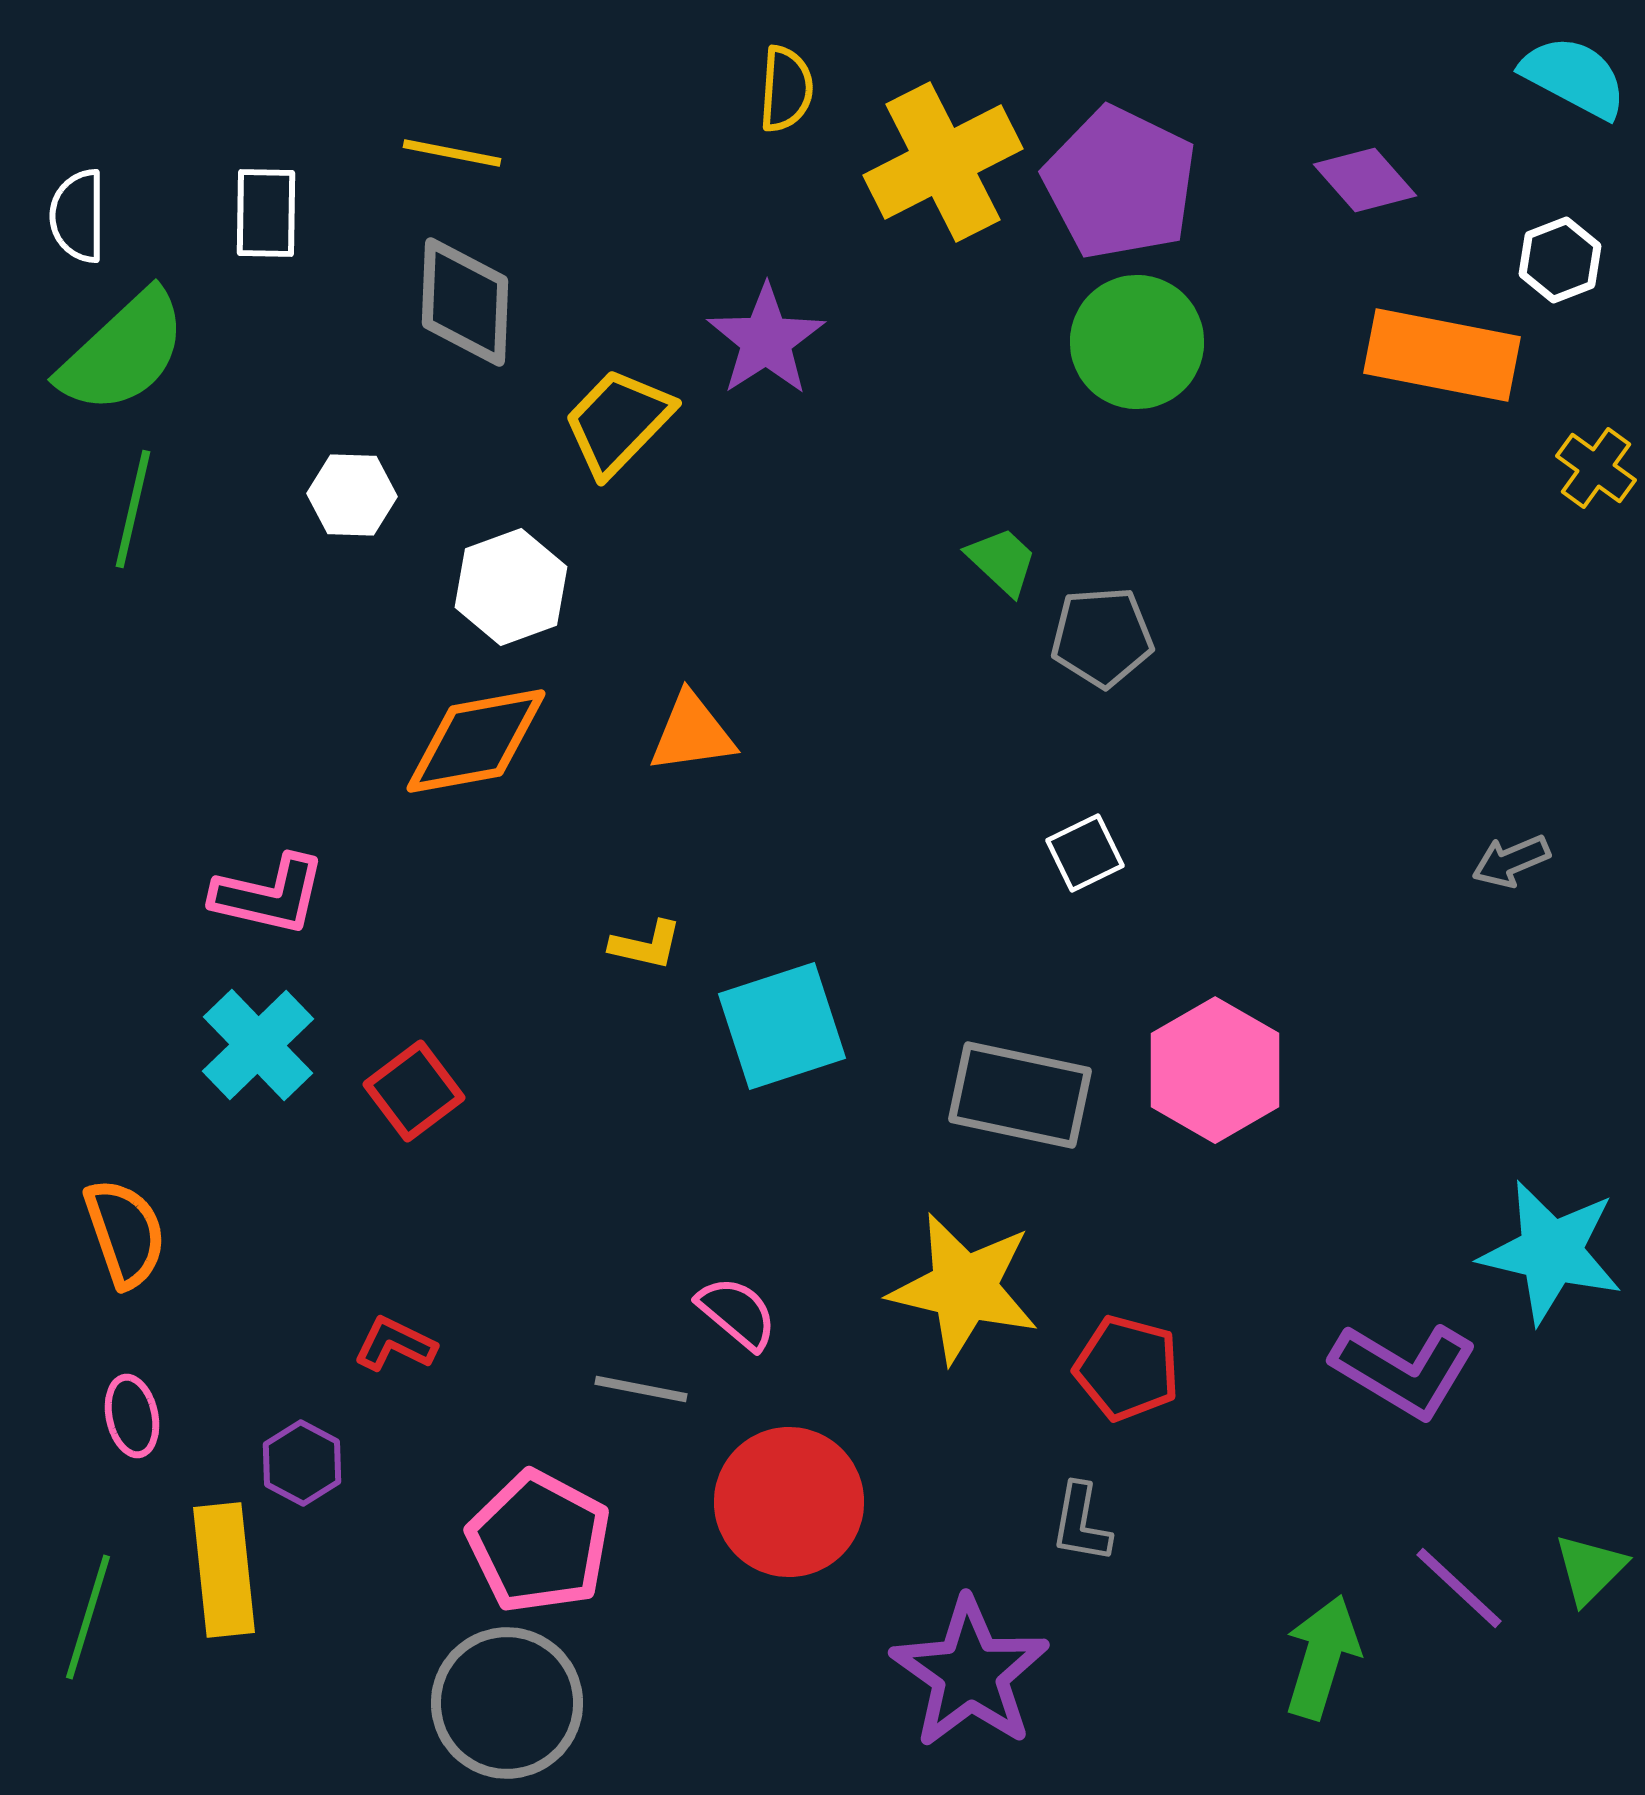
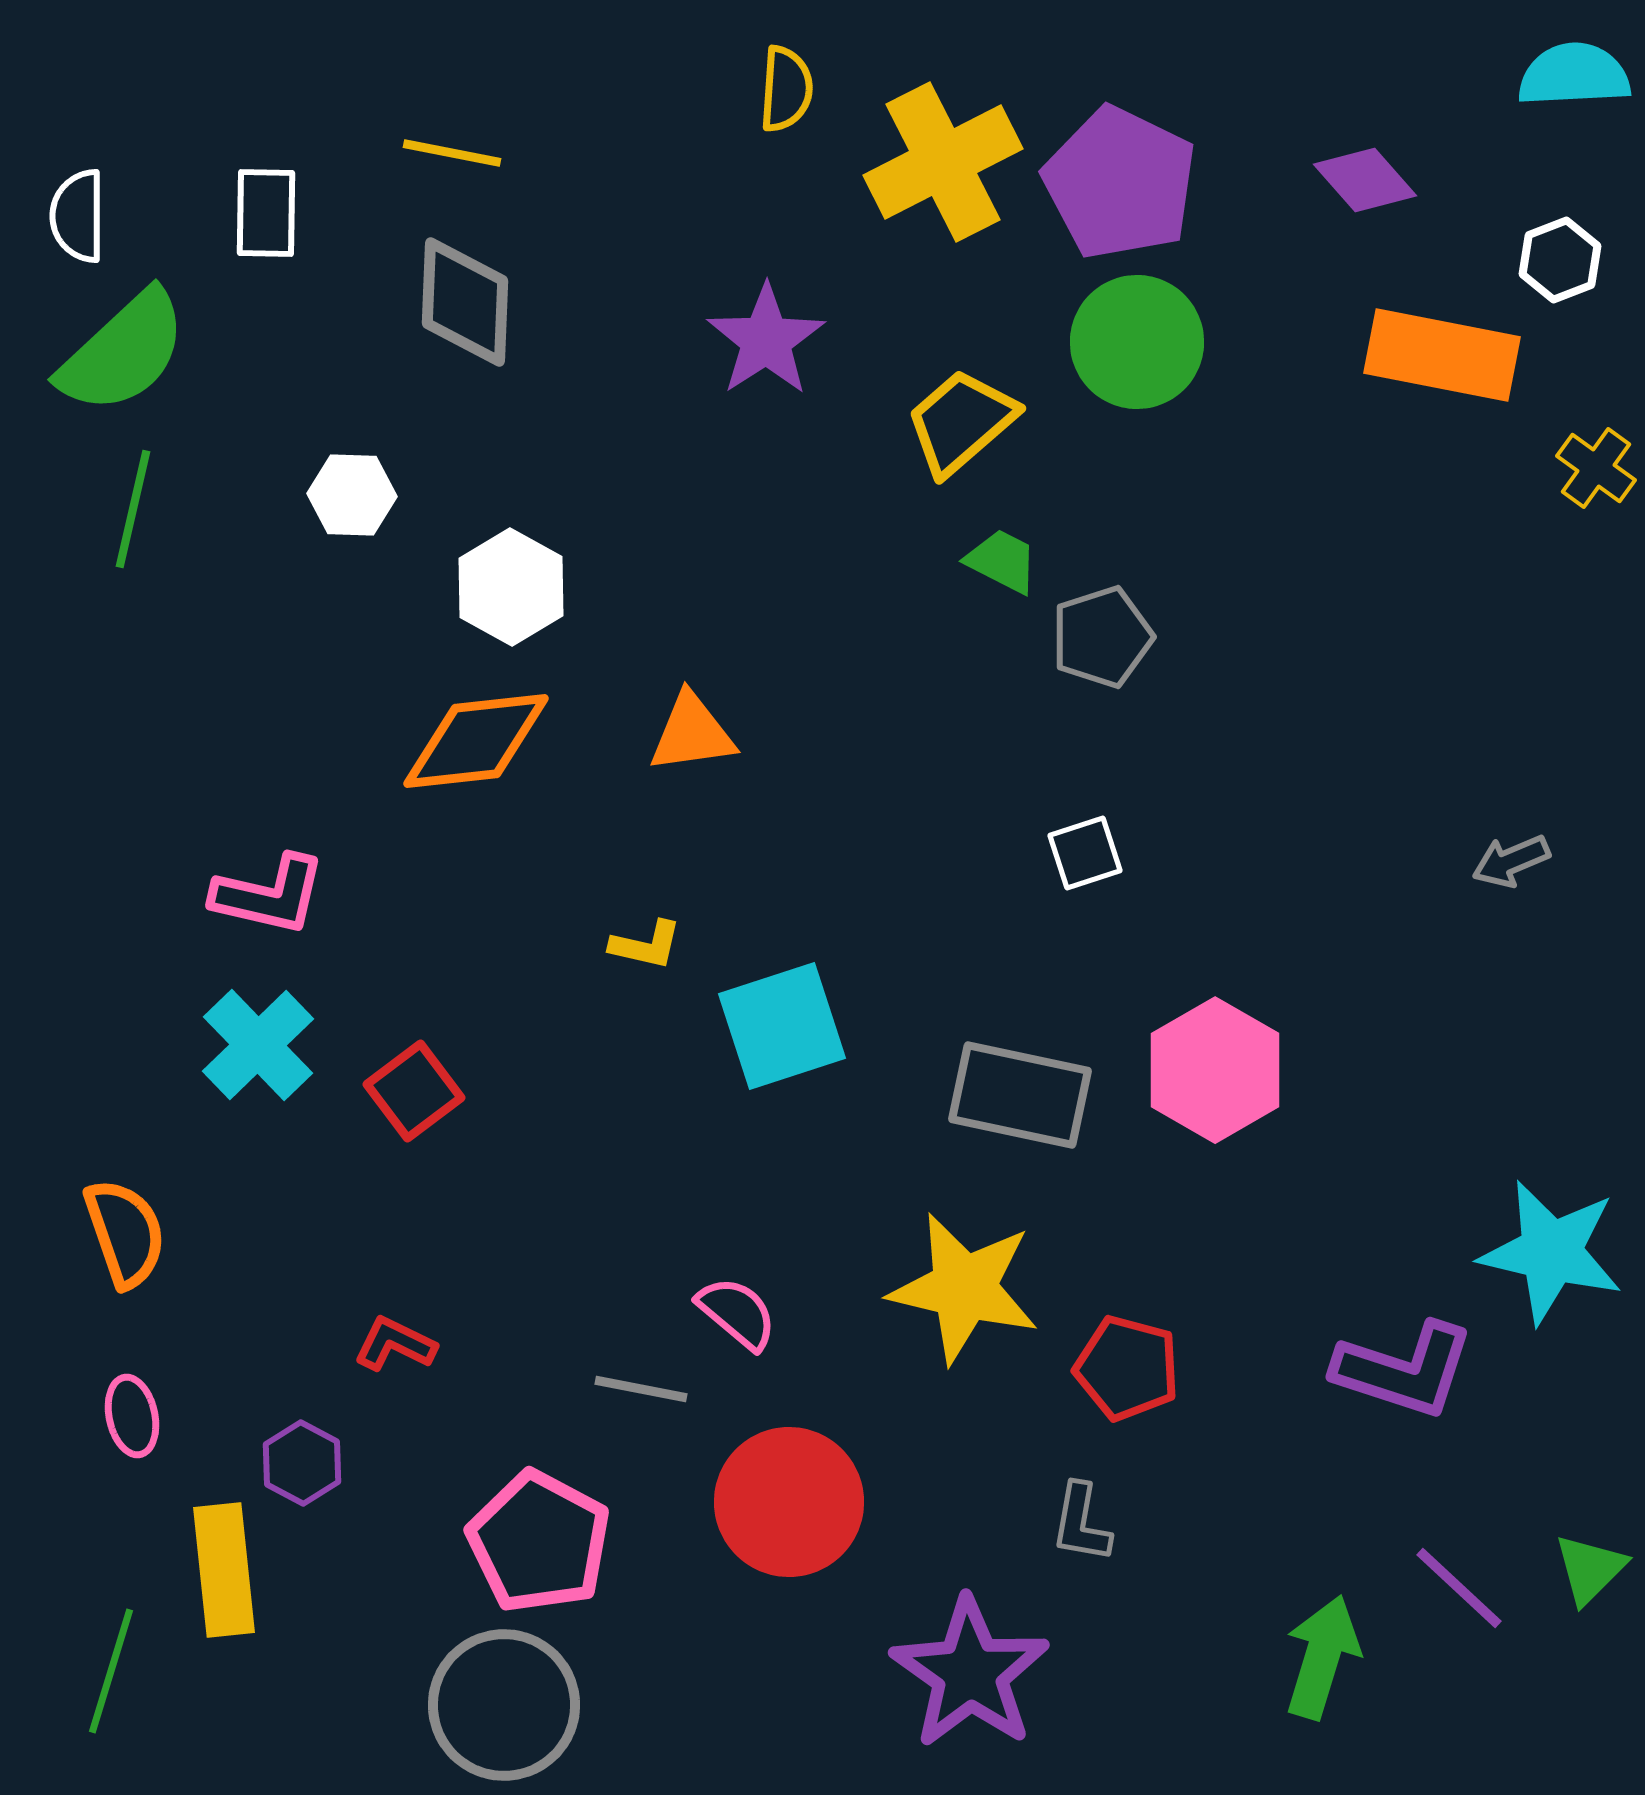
cyan semicircle at (1574, 77): moved 2 px up; rotated 31 degrees counterclockwise
yellow trapezoid at (618, 422): moved 343 px right; rotated 5 degrees clockwise
green trapezoid at (1002, 561): rotated 16 degrees counterclockwise
white hexagon at (511, 587): rotated 11 degrees counterclockwise
gray pentagon at (1102, 637): rotated 14 degrees counterclockwise
orange diamond at (476, 741): rotated 4 degrees clockwise
white square at (1085, 853): rotated 8 degrees clockwise
purple L-shape at (1404, 1370): rotated 13 degrees counterclockwise
green line at (88, 1617): moved 23 px right, 54 px down
gray circle at (507, 1703): moved 3 px left, 2 px down
